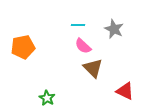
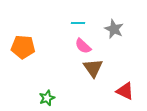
cyan line: moved 2 px up
orange pentagon: rotated 15 degrees clockwise
brown triangle: rotated 10 degrees clockwise
green star: rotated 21 degrees clockwise
